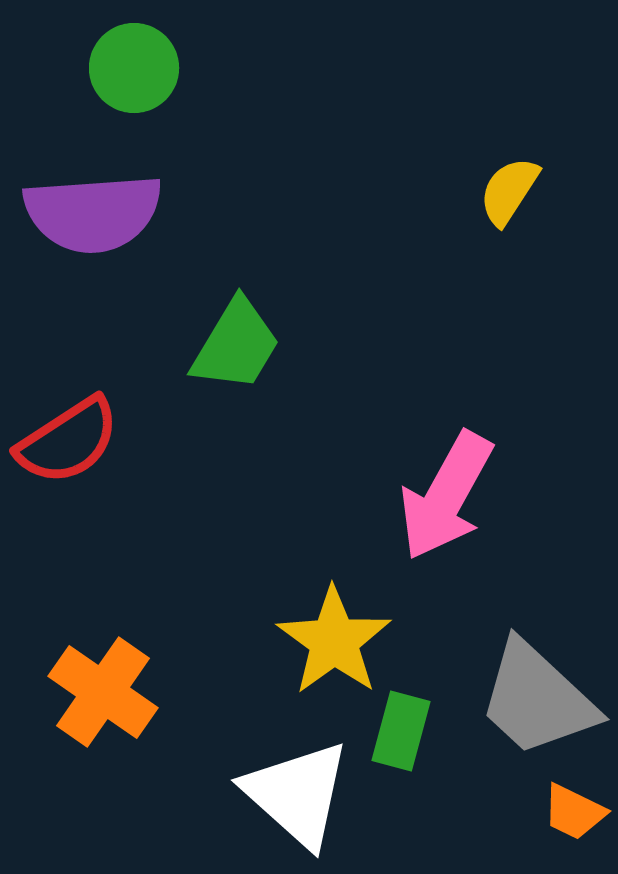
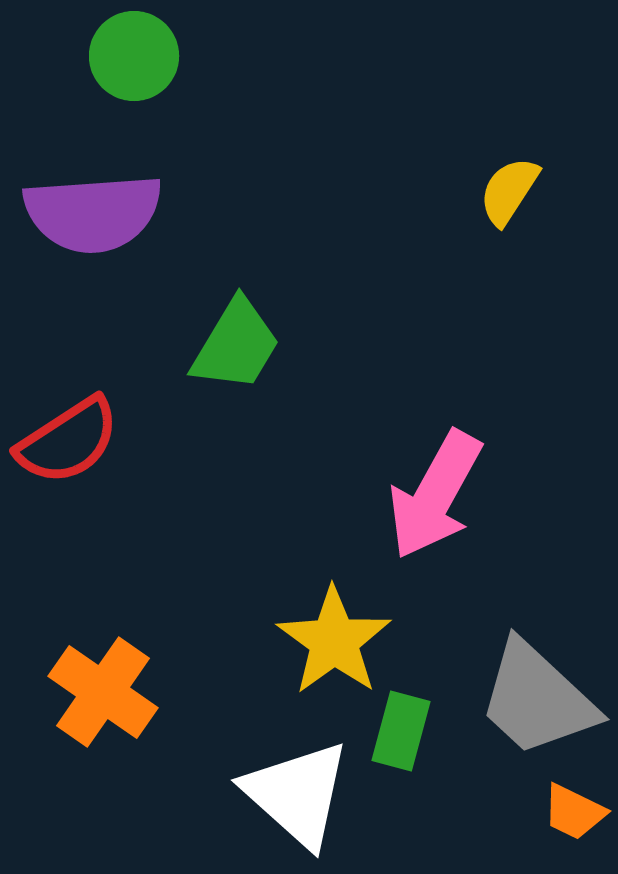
green circle: moved 12 px up
pink arrow: moved 11 px left, 1 px up
